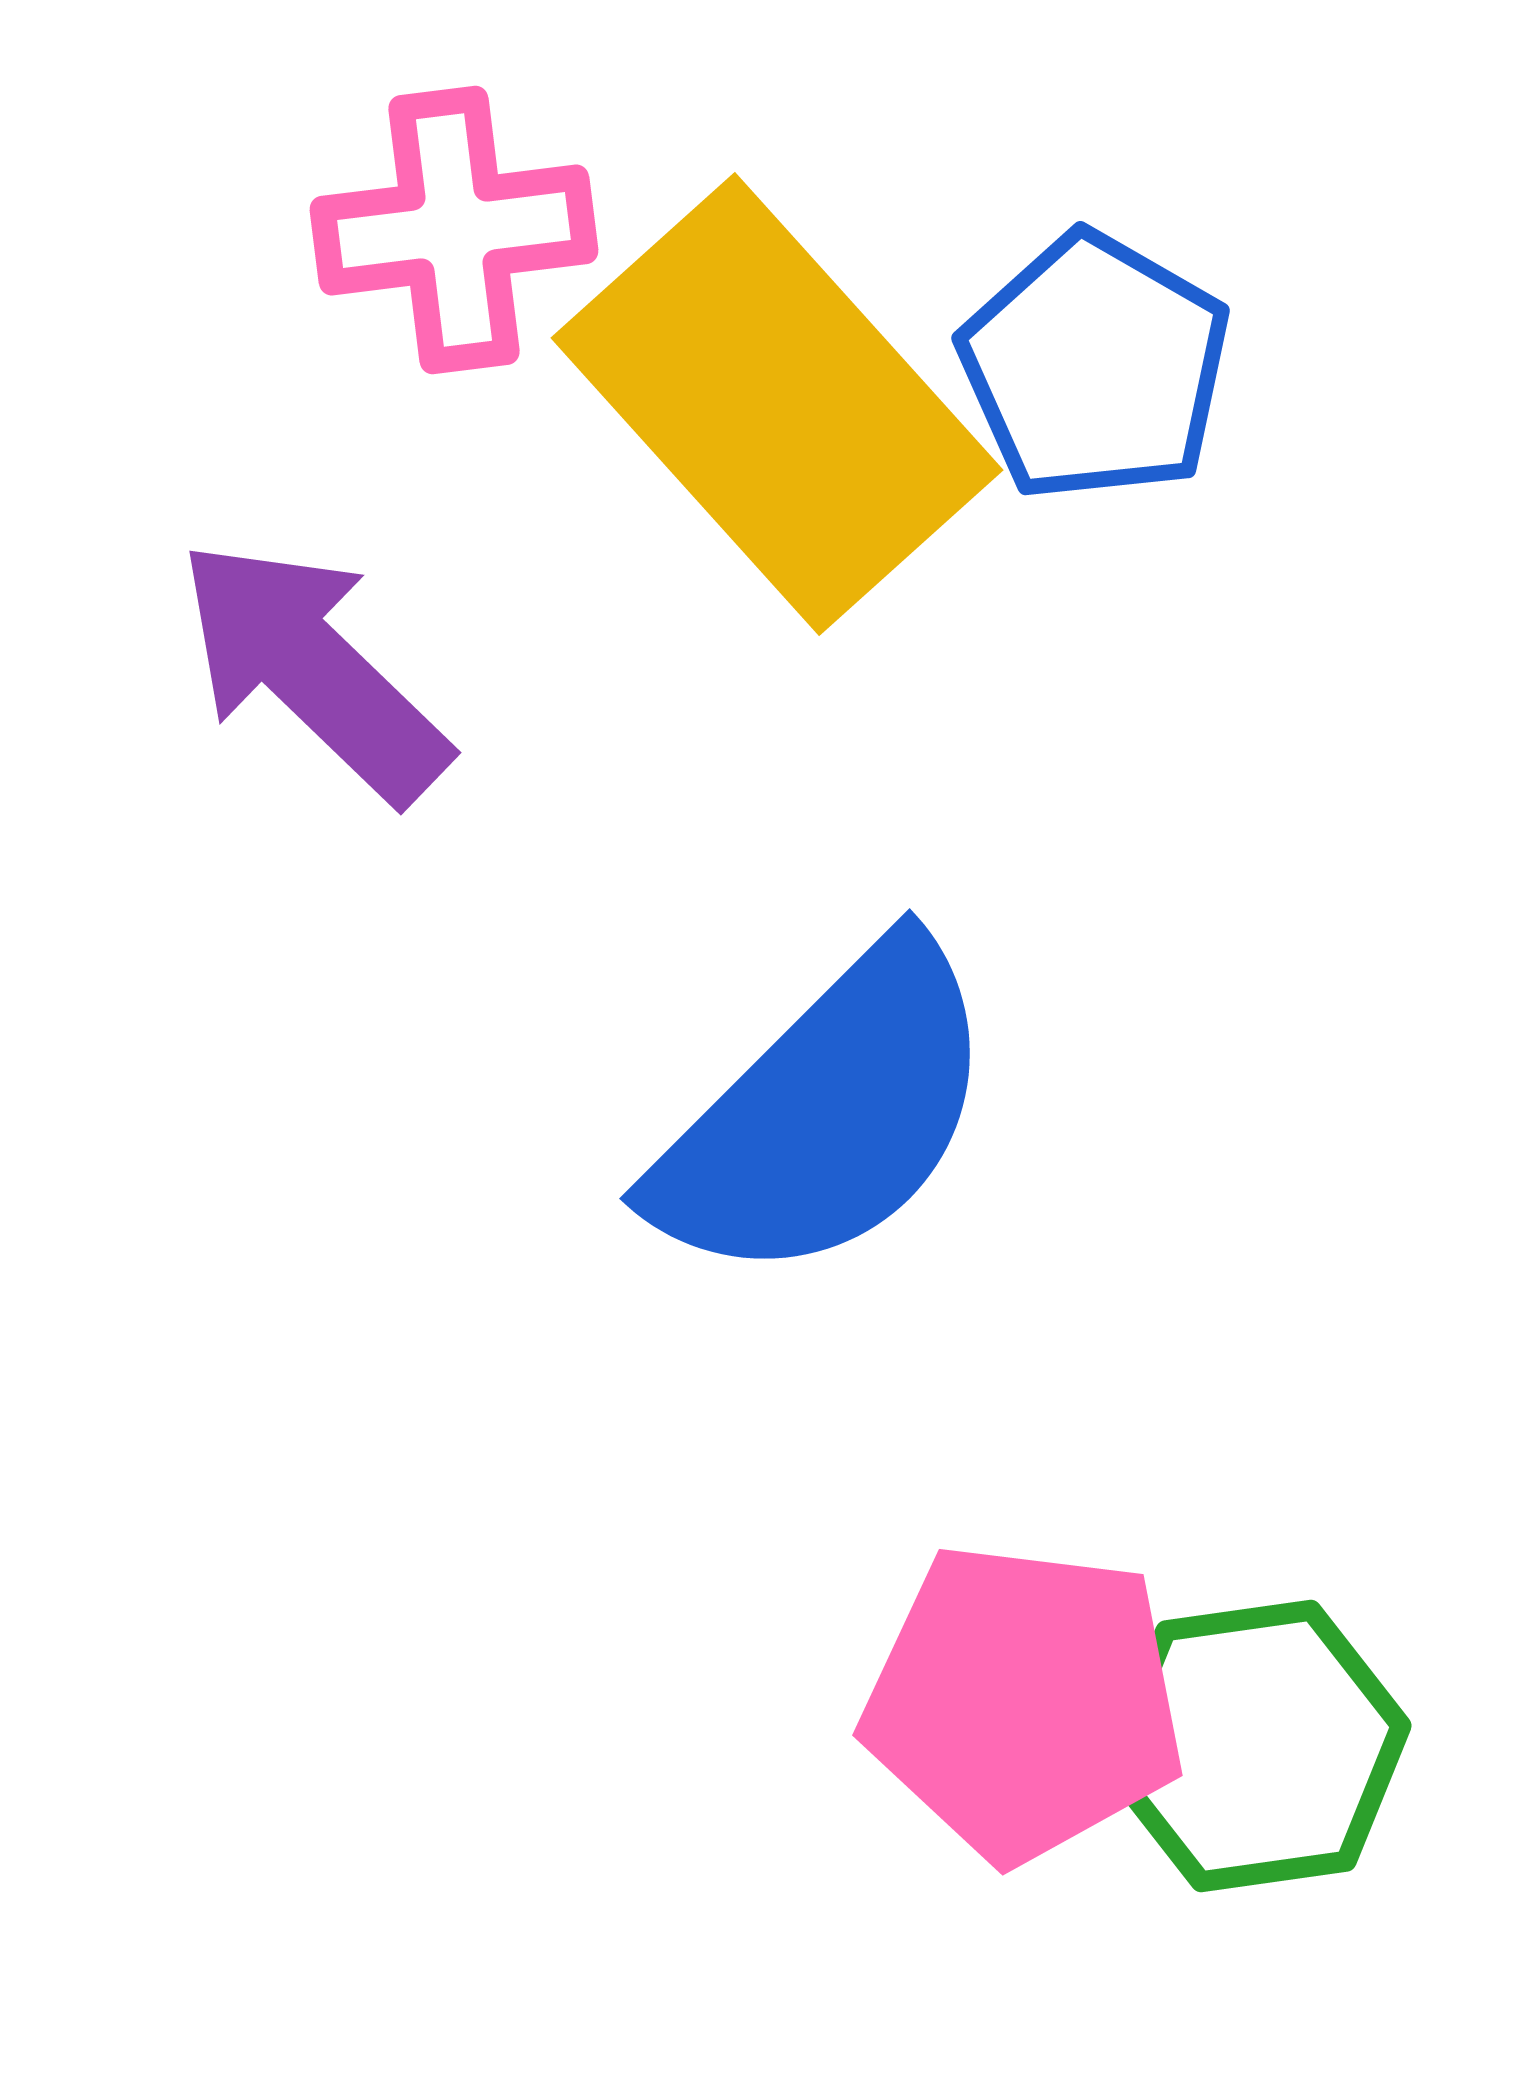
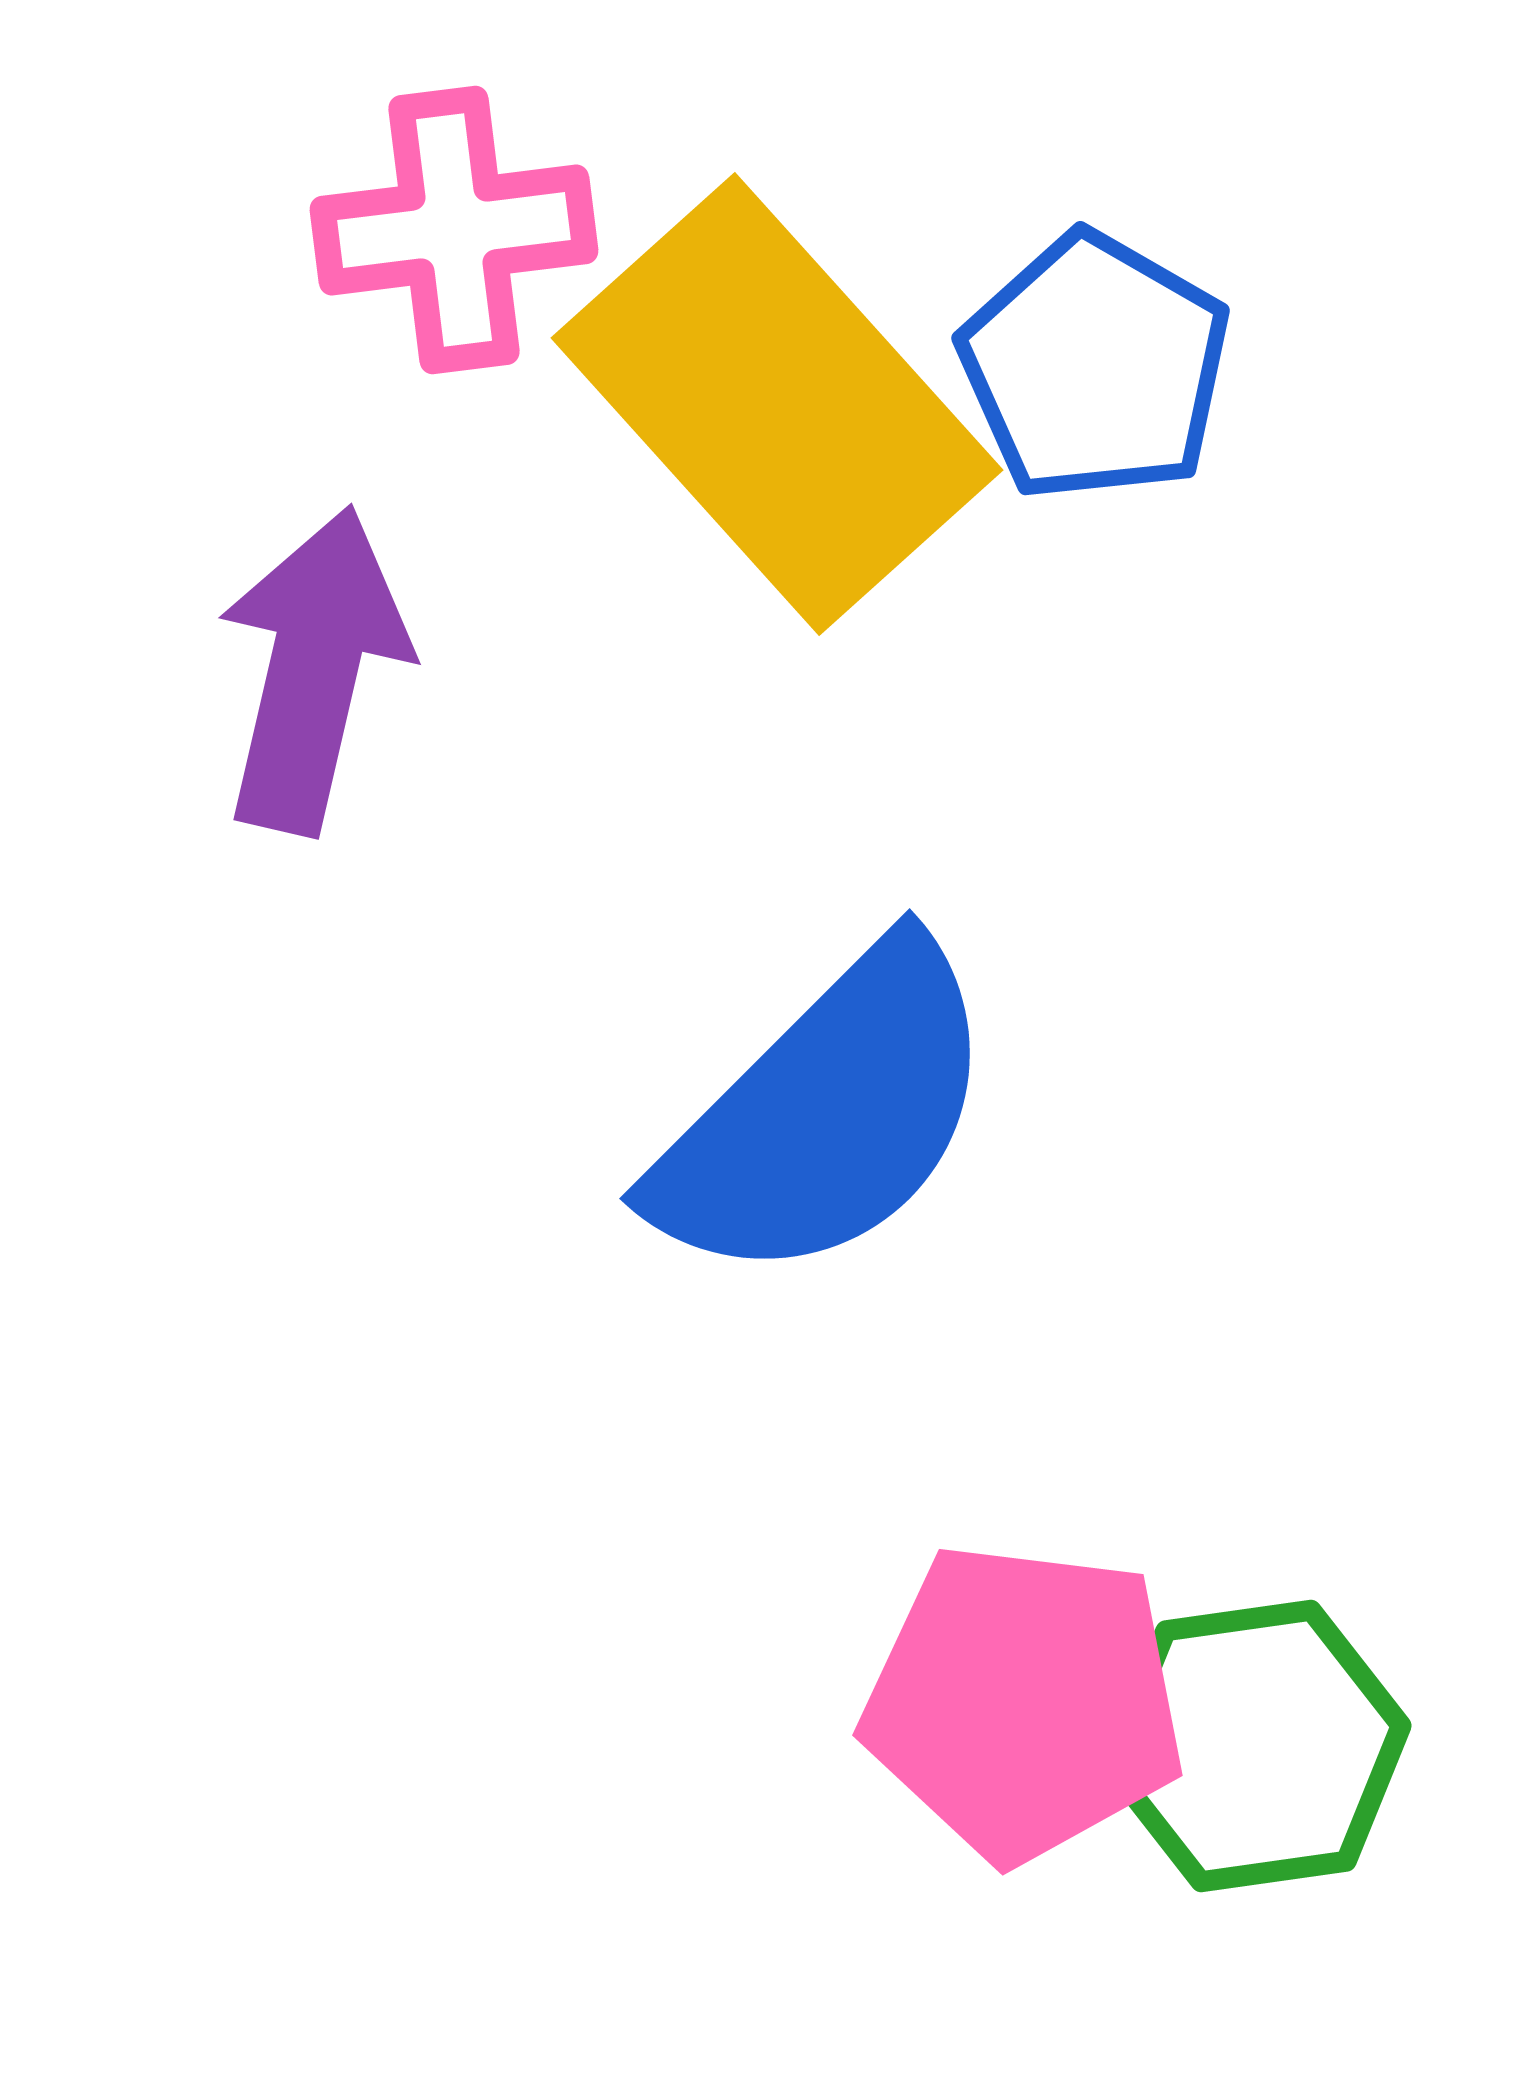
purple arrow: rotated 59 degrees clockwise
